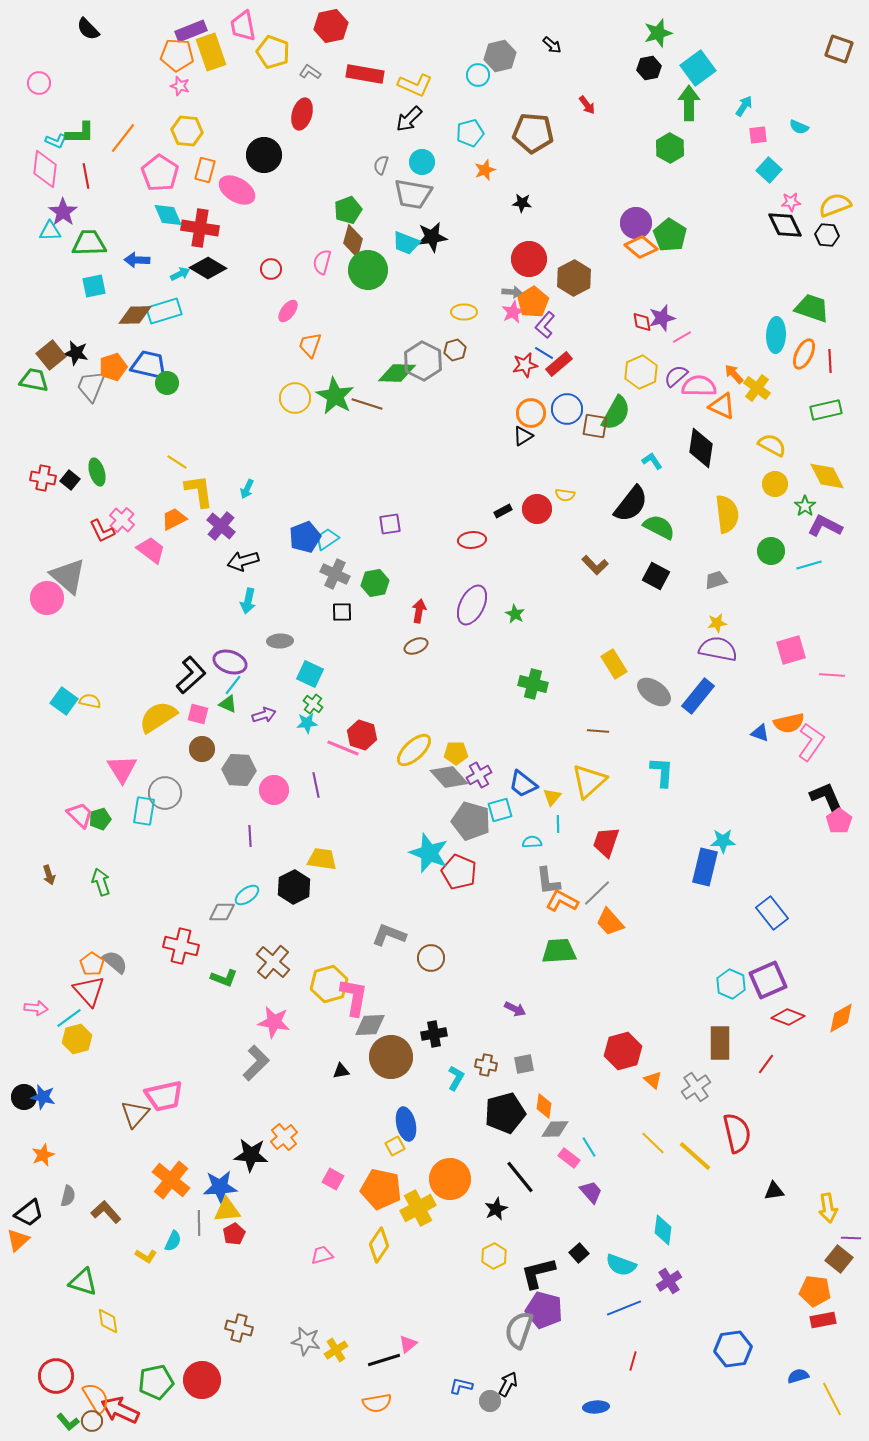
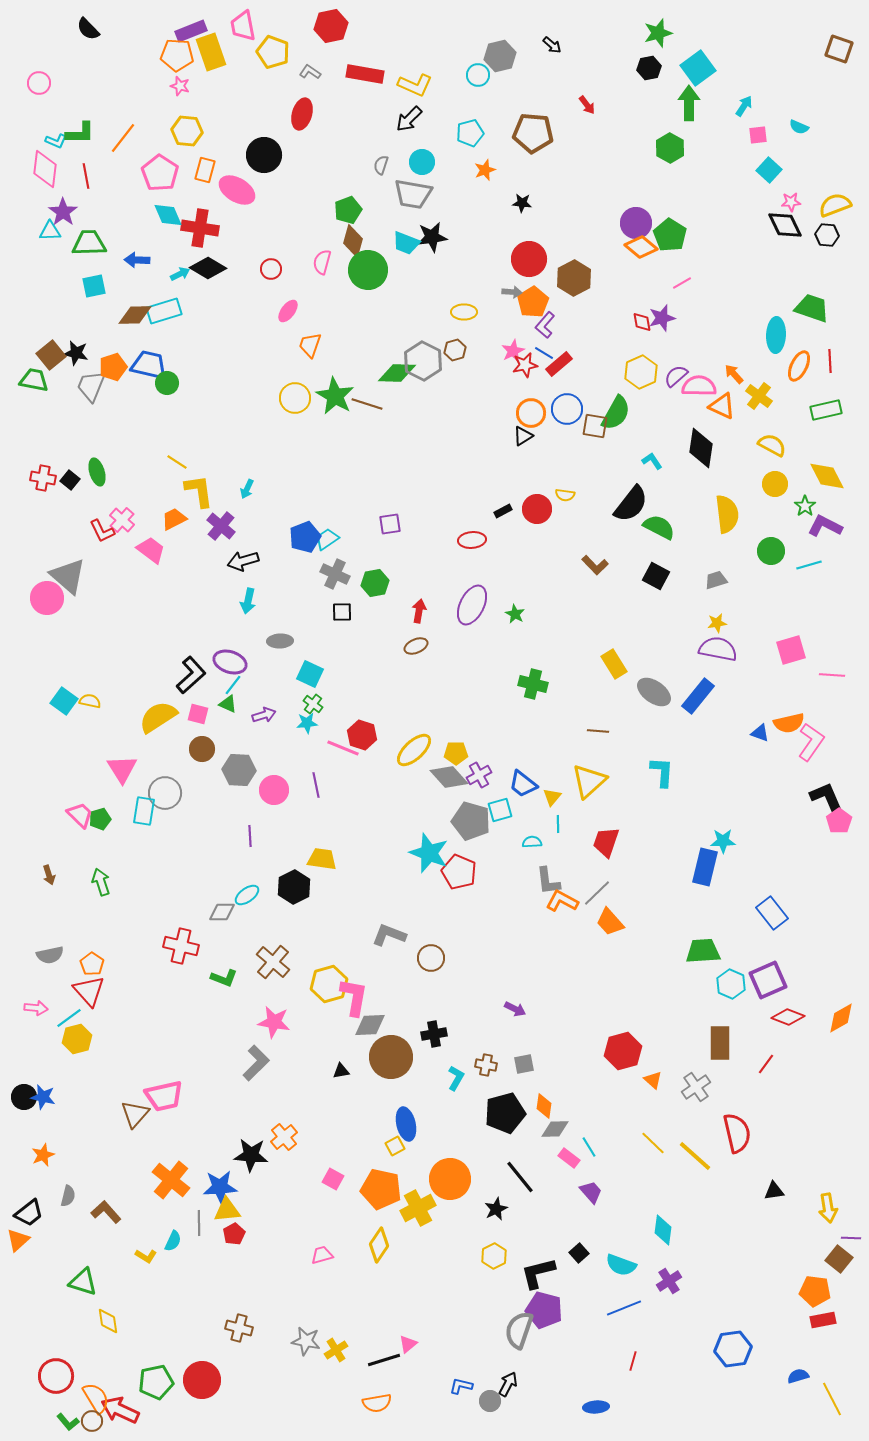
pink star at (513, 312): moved 39 px down
pink line at (682, 337): moved 54 px up
orange ellipse at (804, 354): moved 5 px left, 12 px down
yellow cross at (757, 388): moved 2 px right, 8 px down
green trapezoid at (559, 951): moved 144 px right
gray semicircle at (115, 962): moved 65 px left, 7 px up; rotated 128 degrees clockwise
